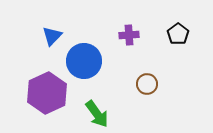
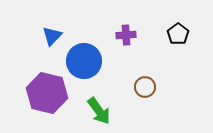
purple cross: moved 3 px left
brown circle: moved 2 px left, 3 px down
purple hexagon: rotated 21 degrees counterclockwise
green arrow: moved 2 px right, 3 px up
